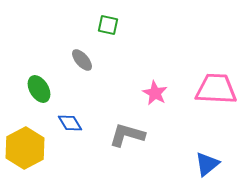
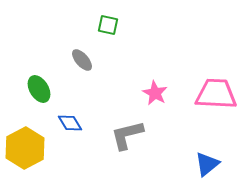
pink trapezoid: moved 5 px down
gray L-shape: rotated 30 degrees counterclockwise
